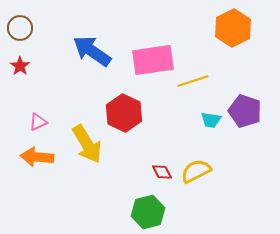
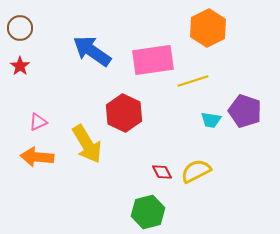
orange hexagon: moved 25 px left
